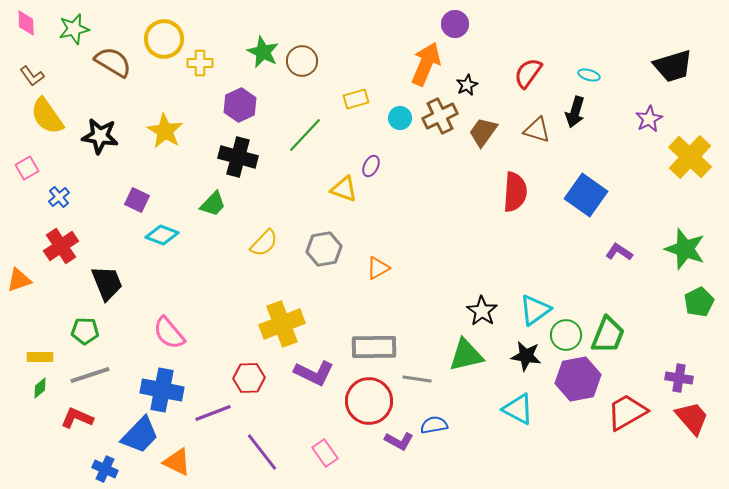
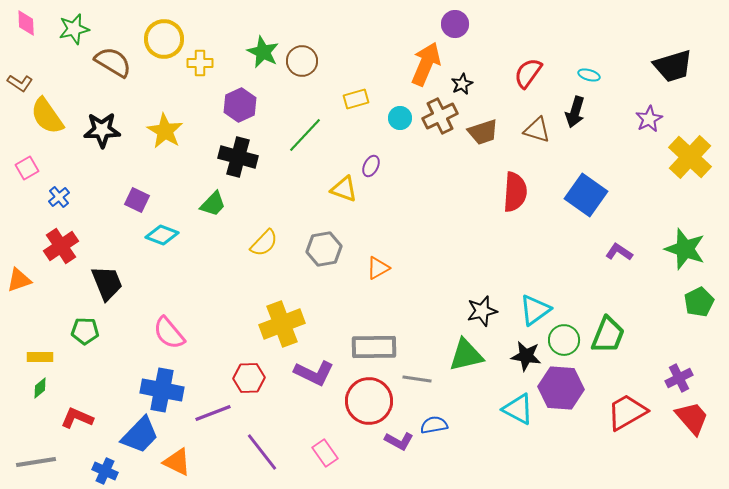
brown L-shape at (32, 76): moved 12 px left, 7 px down; rotated 20 degrees counterclockwise
black star at (467, 85): moved 5 px left, 1 px up
brown trapezoid at (483, 132): rotated 144 degrees counterclockwise
black star at (100, 136): moved 2 px right, 6 px up; rotated 9 degrees counterclockwise
black star at (482, 311): rotated 24 degrees clockwise
green circle at (566, 335): moved 2 px left, 5 px down
gray line at (90, 375): moved 54 px left, 87 px down; rotated 9 degrees clockwise
purple cross at (679, 378): rotated 36 degrees counterclockwise
purple hexagon at (578, 379): moved 17 px left, 9 px down; rotated 15 degrees clockwise
blue cross at (105, 469): moved 2 px down
